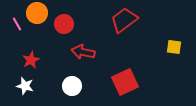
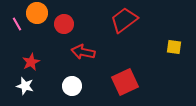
red star: moved 2 px down
